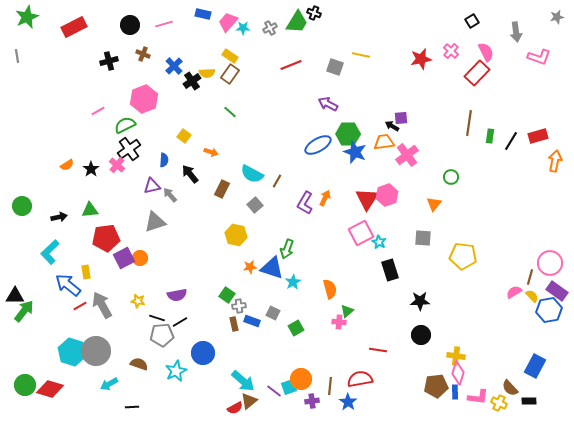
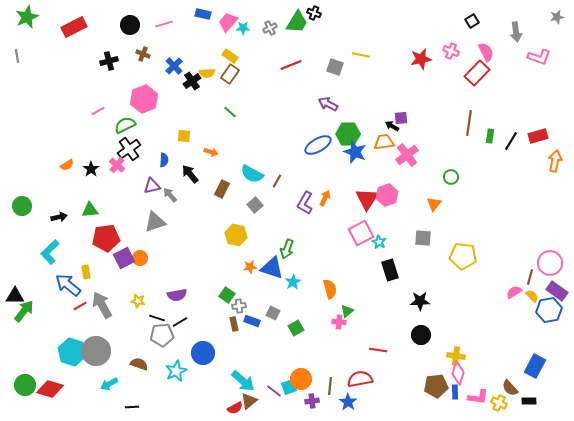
pink cross at (451, 51): rotated 21 degrees counterclockwise
yellow square at (184, 136): rotated 32 degrees counterclockwise
